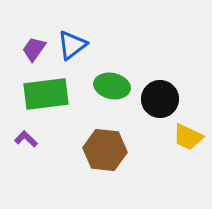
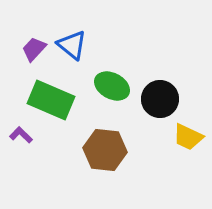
blue triangle: rotated 44 degrees counterclockwise
purple trapezoid: rotated 8 degrees clockwise
green ellipse: rotated 16 degrees clockwise
green rectangle: moved 5 px right, 6 px down; rotated 30 degrees clockwise
purple L-shape: moved 5 px left, 4 px up
